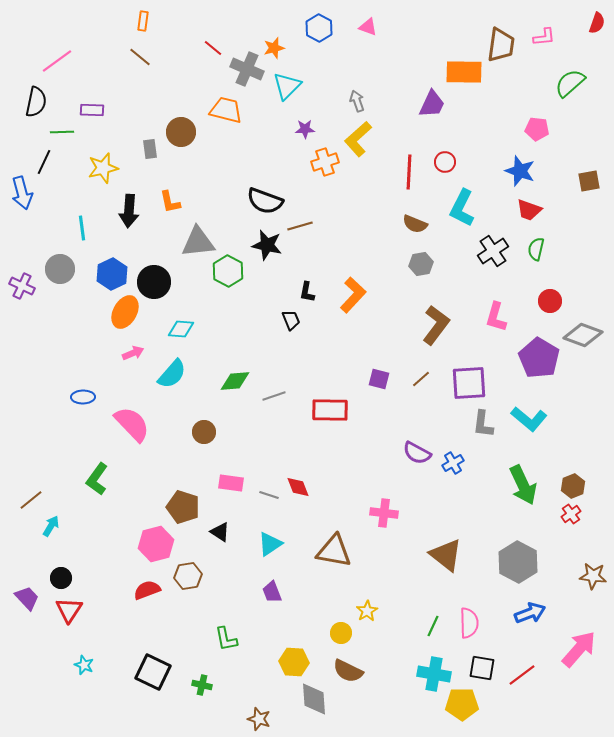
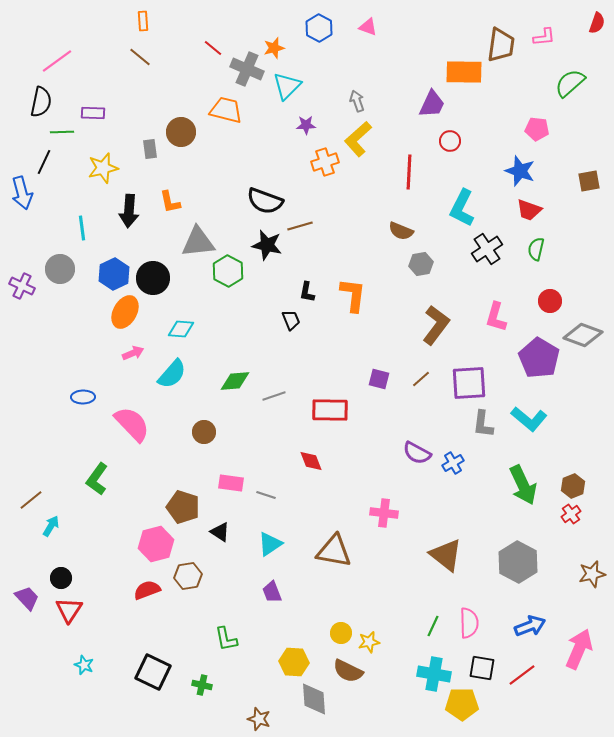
orange rectangle at (143, 21): rotated 12 degrees counterclockwise
black semicircle at (36, 102): moved 5 px right
purple rectangle at (92, 110): moved 1 px right, 3 px down
purple star at (305, 129): moved 1 px right, 4 px up
red circle at (445, 162): moved 5 px right, 21 px up
brown semicircle at (415, 224): moved 14 px left, 7 px down
black cross at (493, 251): moved 6 px left, 2 px up
blue hexagon at (112, 274): moved 2 px right
black circle at (154, 282): moved 1 px left, 4 px up
orange L-shape at (353, 295): rotated 36 degrees counterclockwise
red diamond at (298, 487): moved 13 px right, 26 px up
gray line at (269, 495): moved 3 px left
brown star at (593, 576): moved 1 px left, 2 px up; rotated 20 degrees counterclockwise
yellow star at (367, 611): moved 2 px right, 31 px down; rotated 20 degrees clockwise
blue arrow at (530, 613): moved 13 px down
pink arrow at (579, 649): rotated 18 degrees counterclockwise
